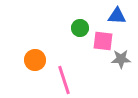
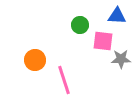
green circle: moved 3 px up
